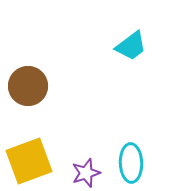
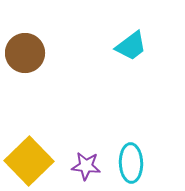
brown circle: moved 3 px left, 33 px up
yellow square: rotated 24 degrees counterclockwise
purple star: moved 7 px up; rotated 24 degrees clockwise
